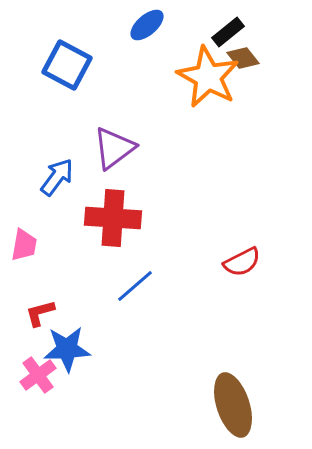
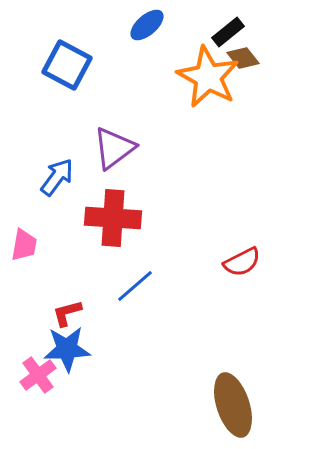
red L-shape: moved 27 px right
